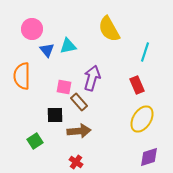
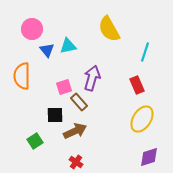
pink square: rotated 28 degrees counterclockwise
brown arrow: moved 4 px left; rotated 20 degrees counterclockwise
